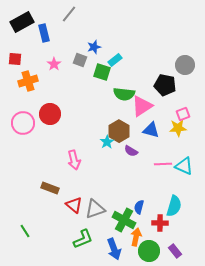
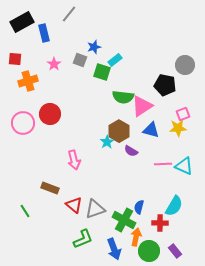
green semicircle: moved 1 px left, 3 px down
cyan semicircle: rotated 15 degrees clockwise
green line: moved 20 px up
